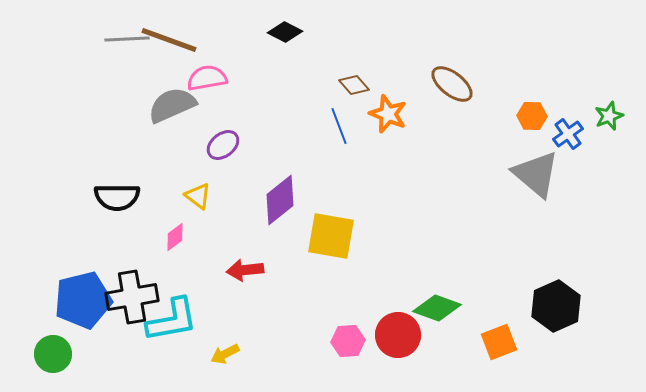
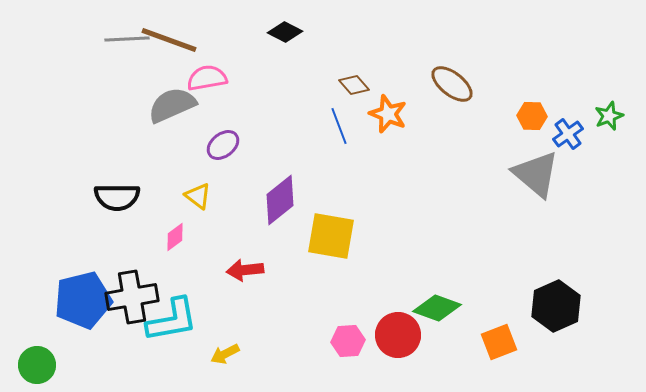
green circle: moved 16 px left, 11 px down
